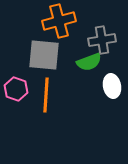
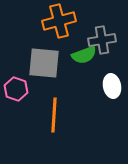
gray square: moved 8 px down
green semicircle: moved 5 px left, 7 px up
orange line: moved 8 px right, 20 px down
